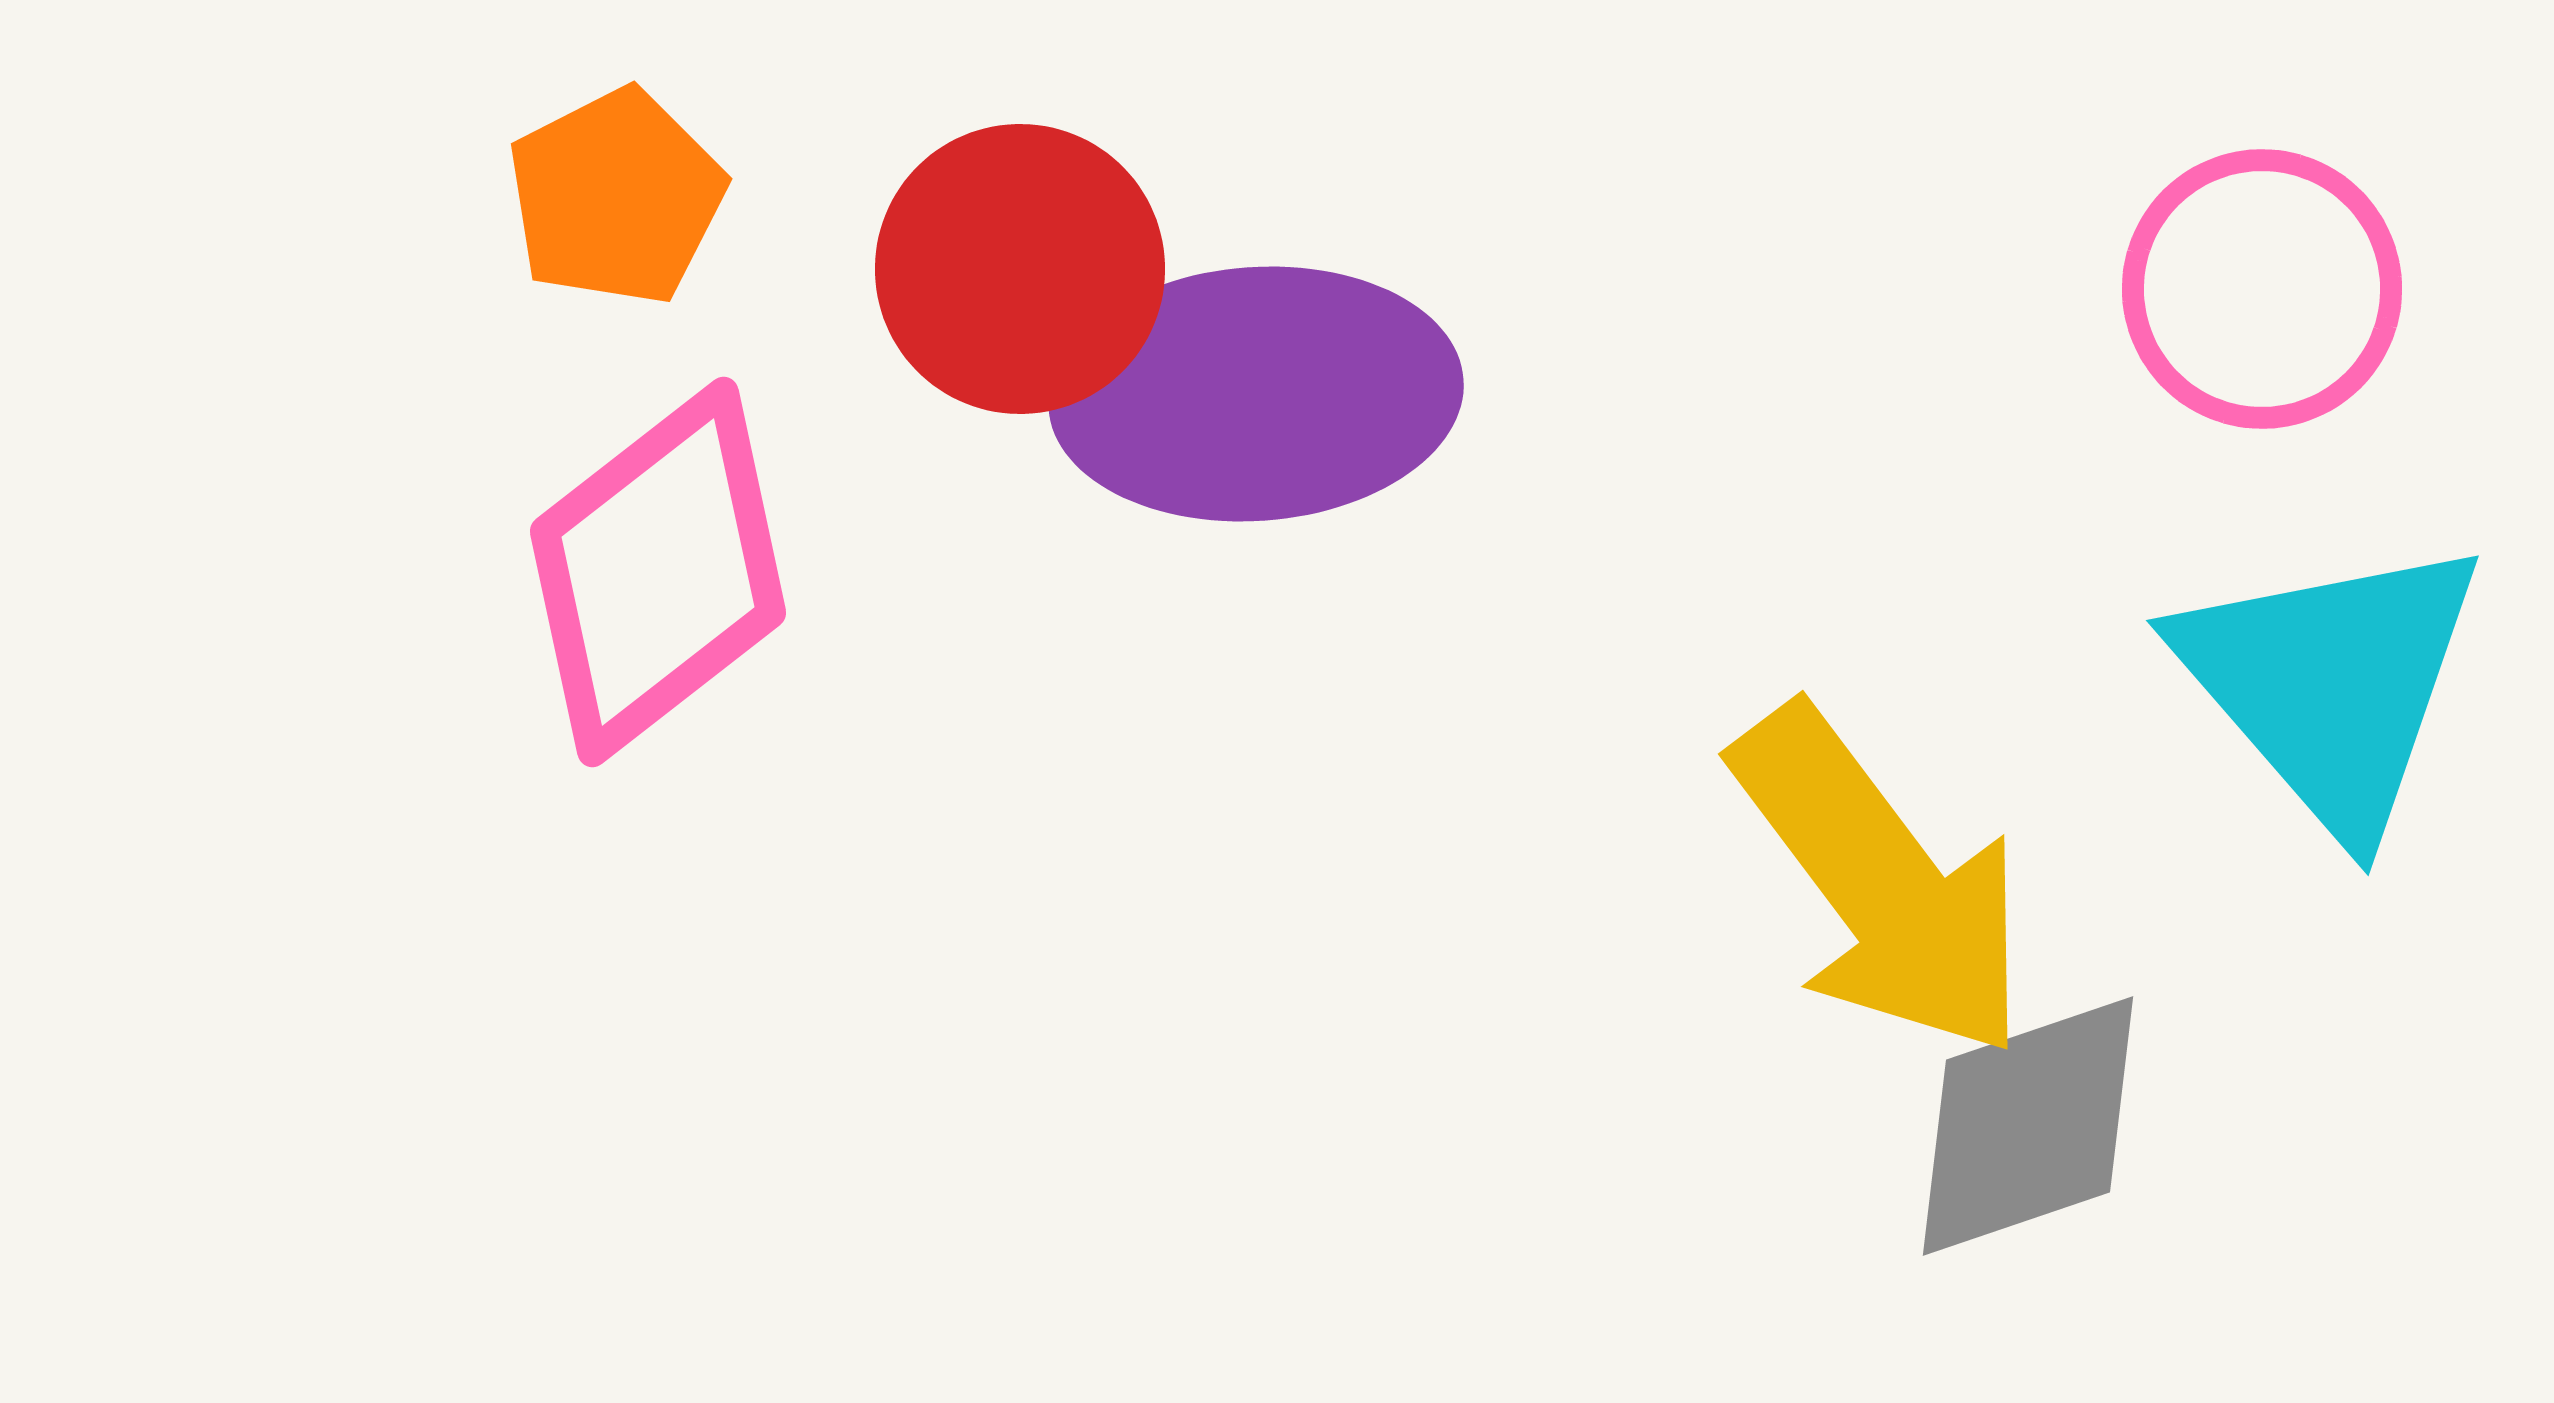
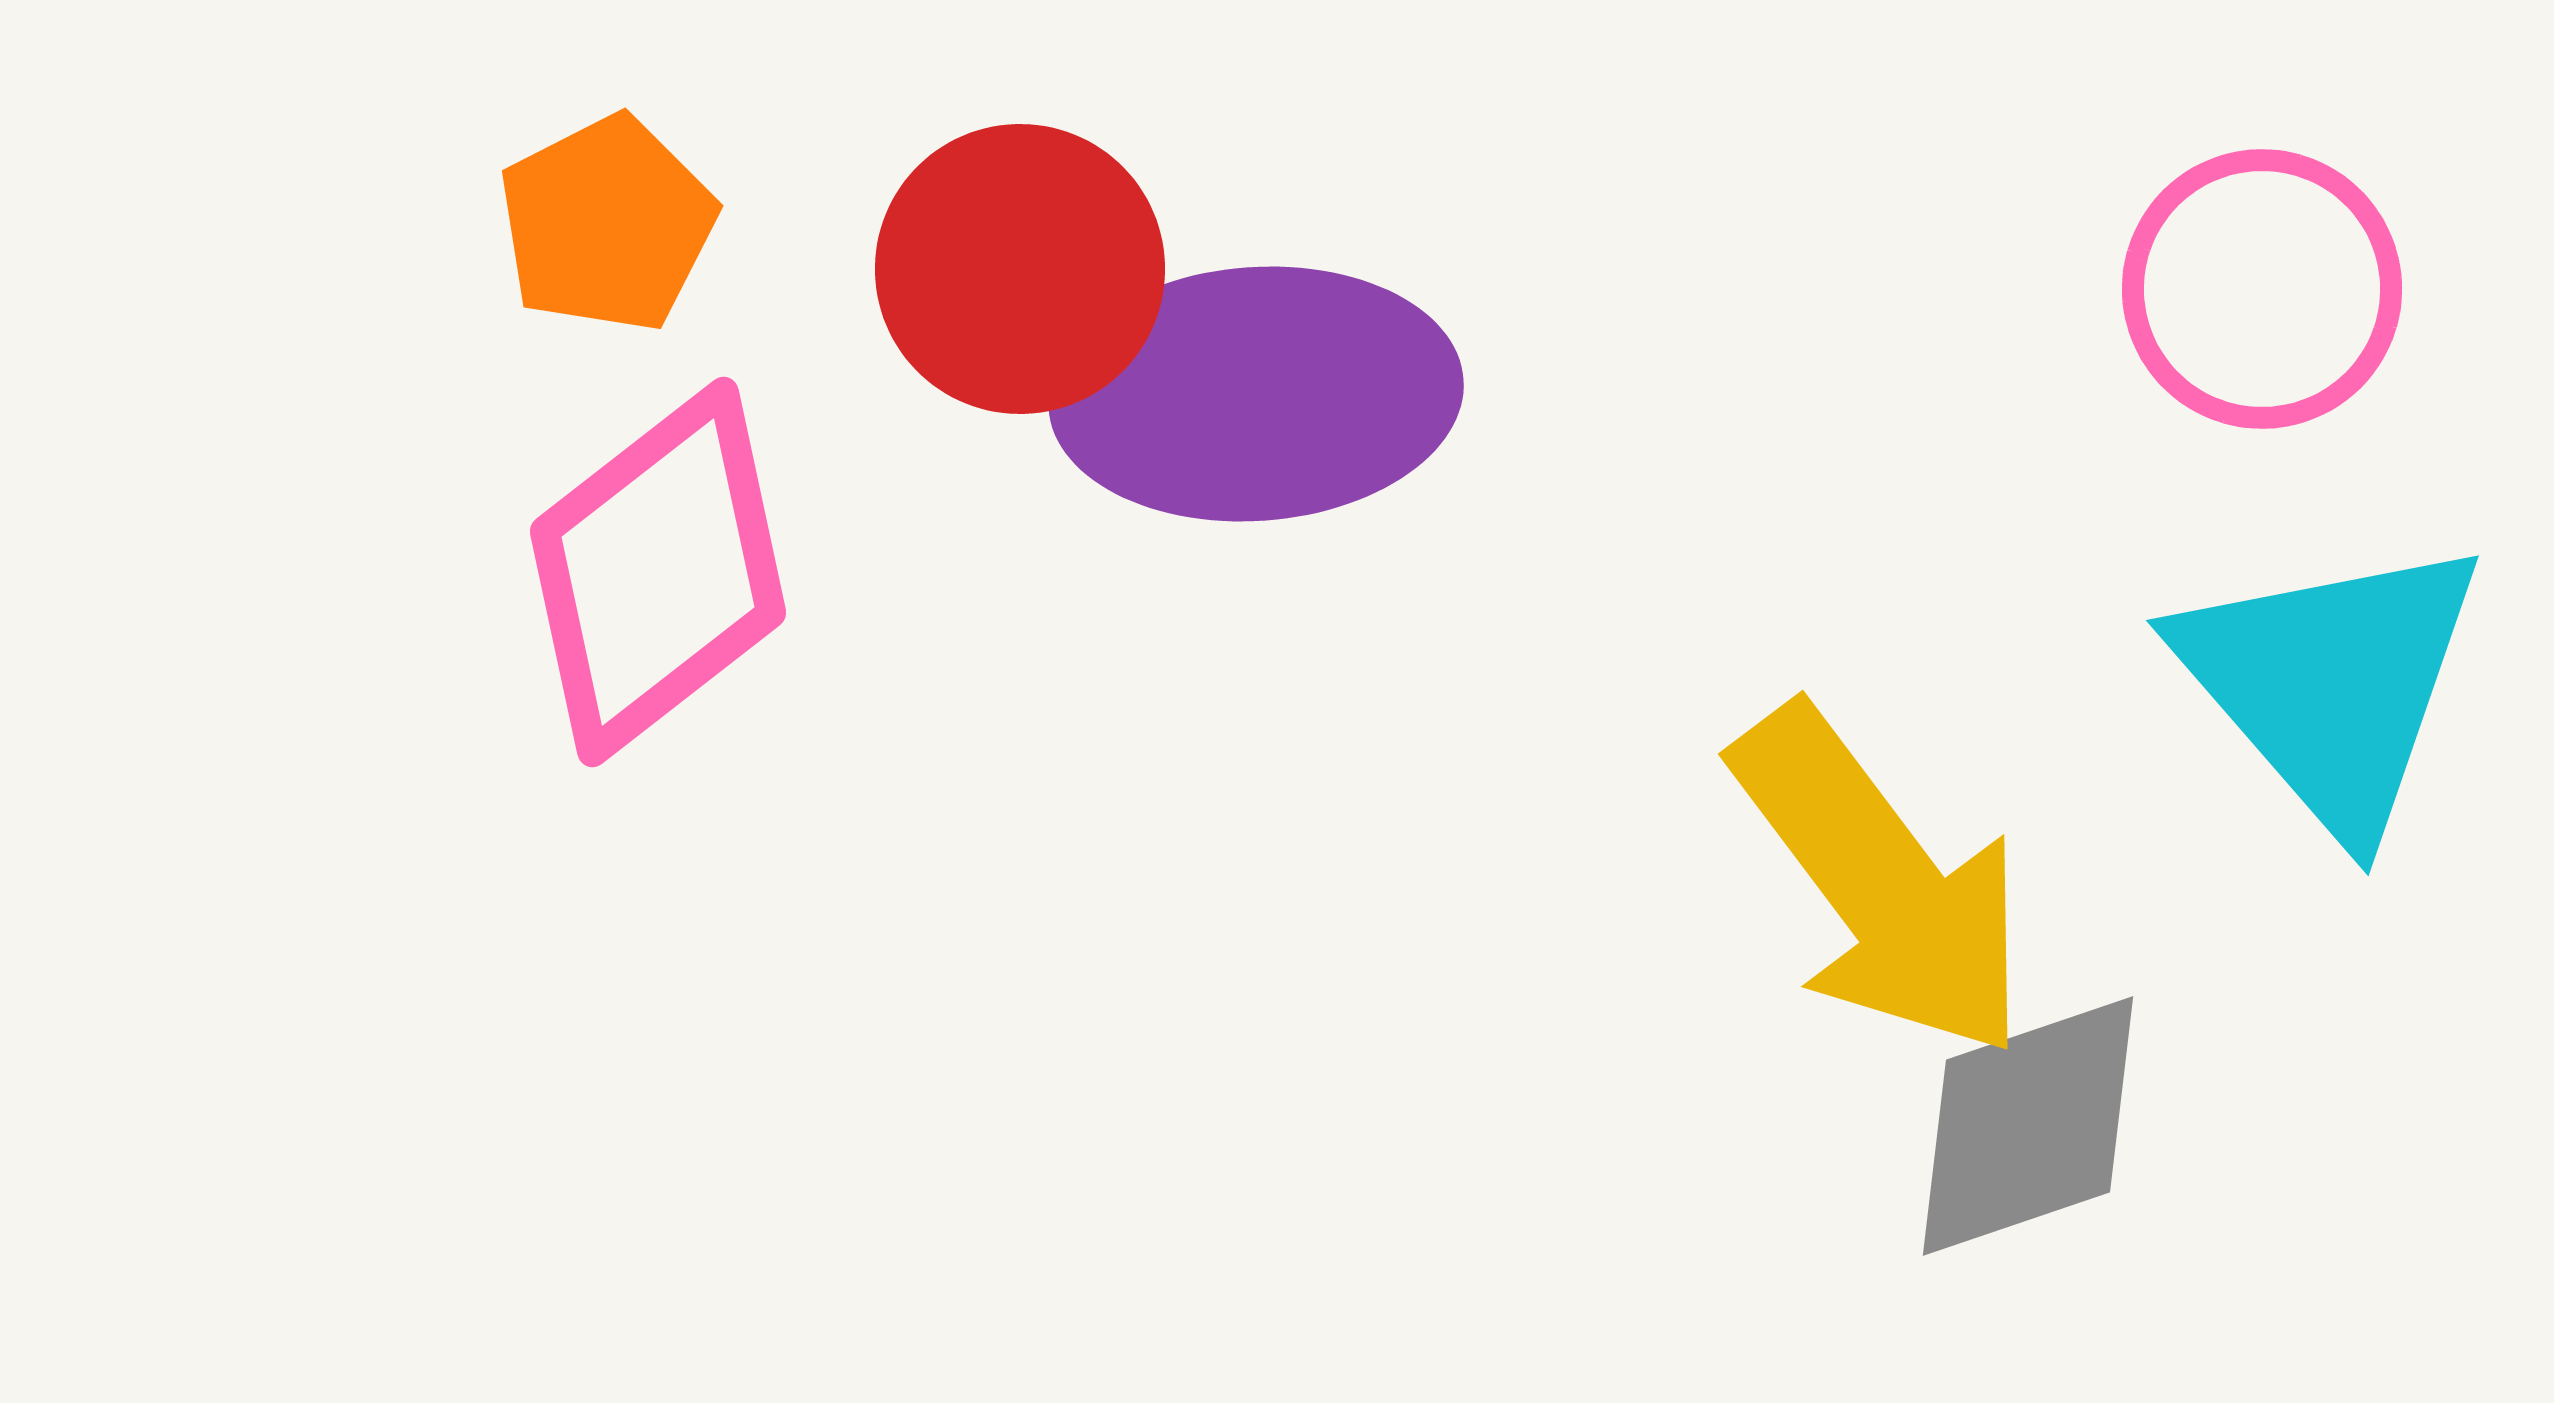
orange pentagon: moved 9 px left, 27 px down
